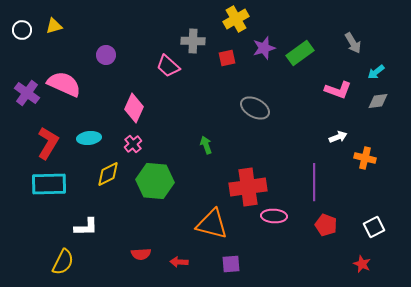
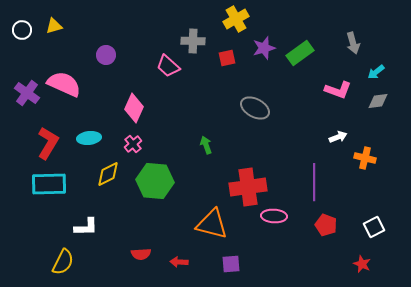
gray arrow: rotated 15 degrees clockwise
